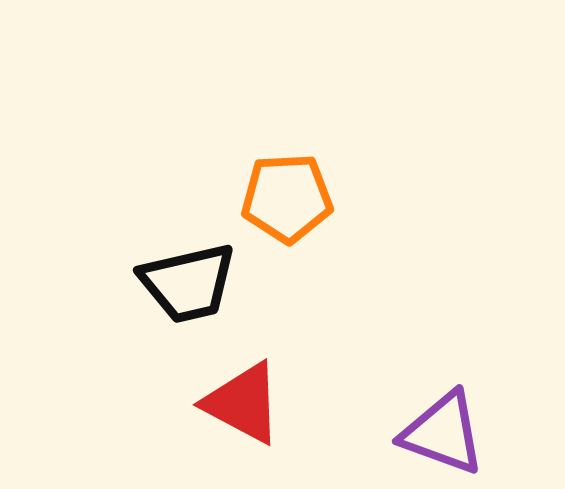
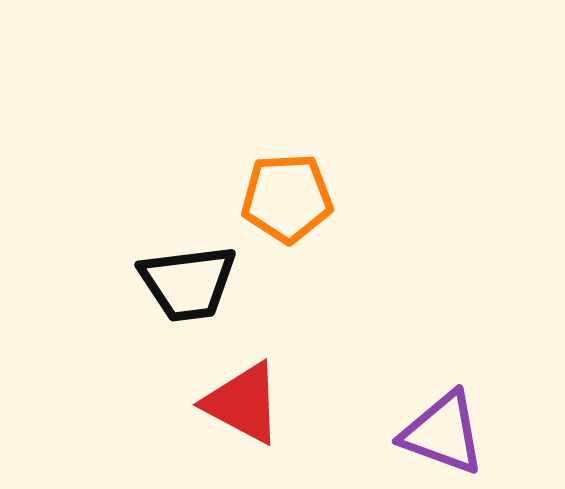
black trapezoid: rotated 6 degrees clockwise
